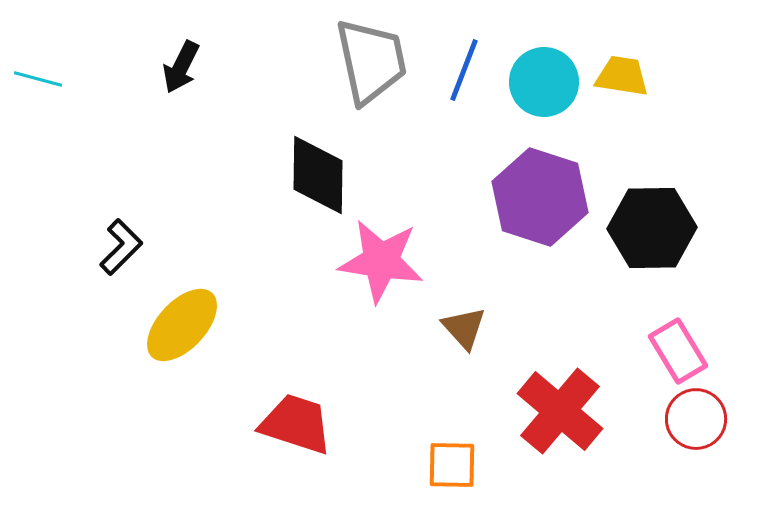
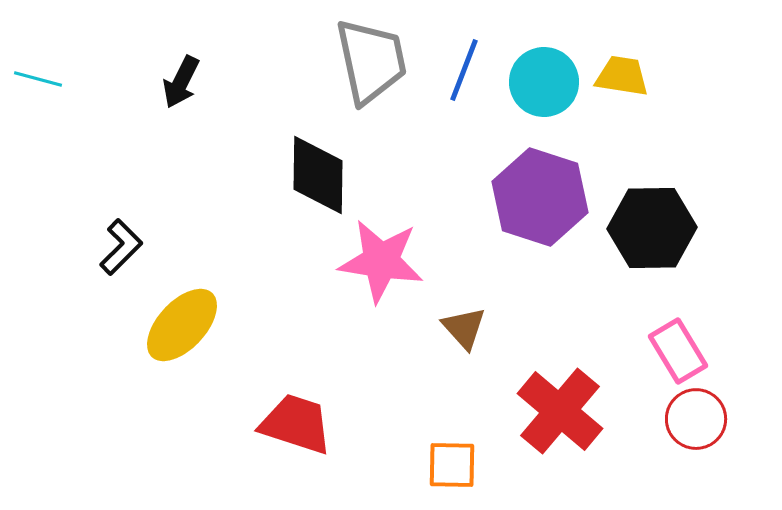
black arrow: moved 15 px down
